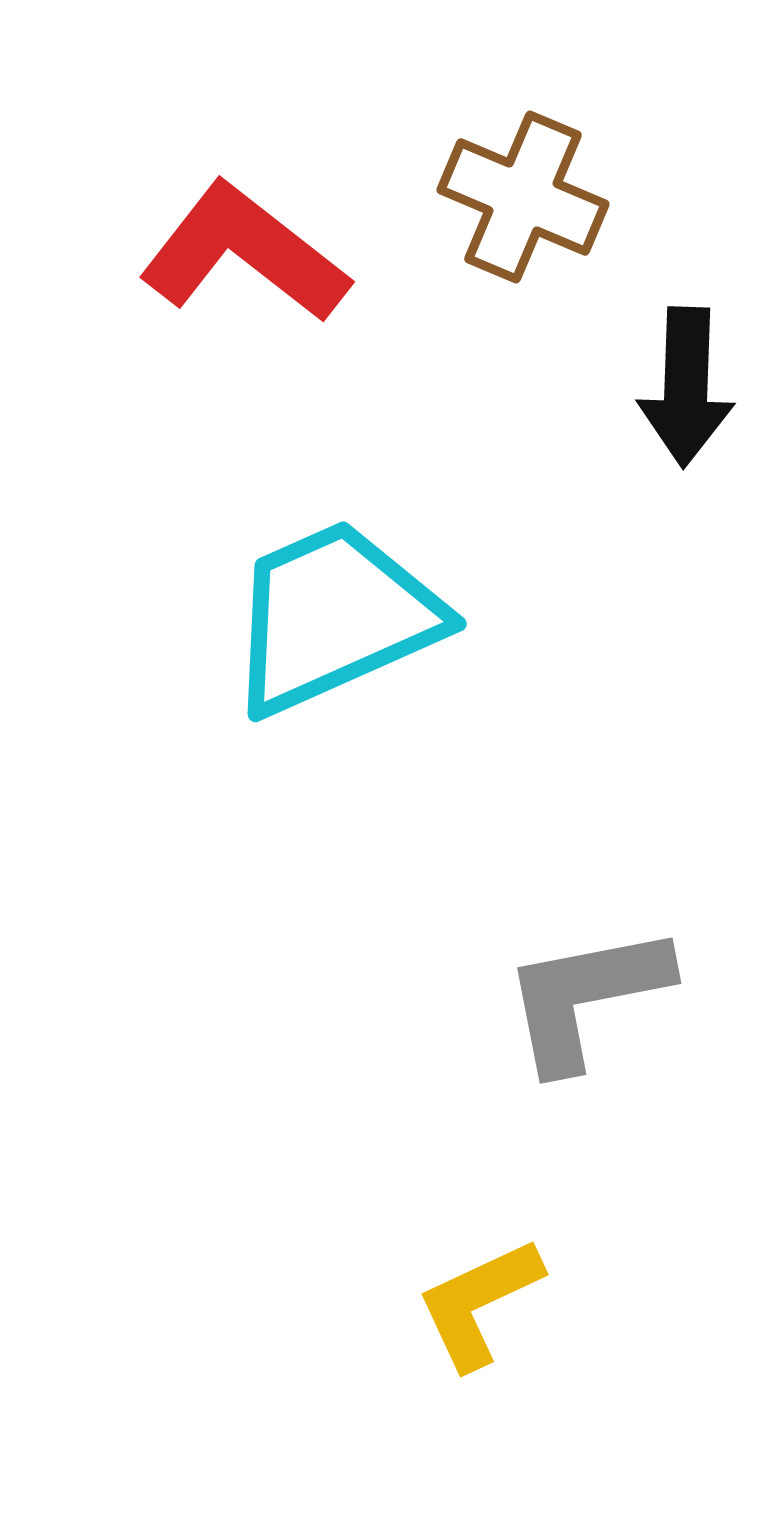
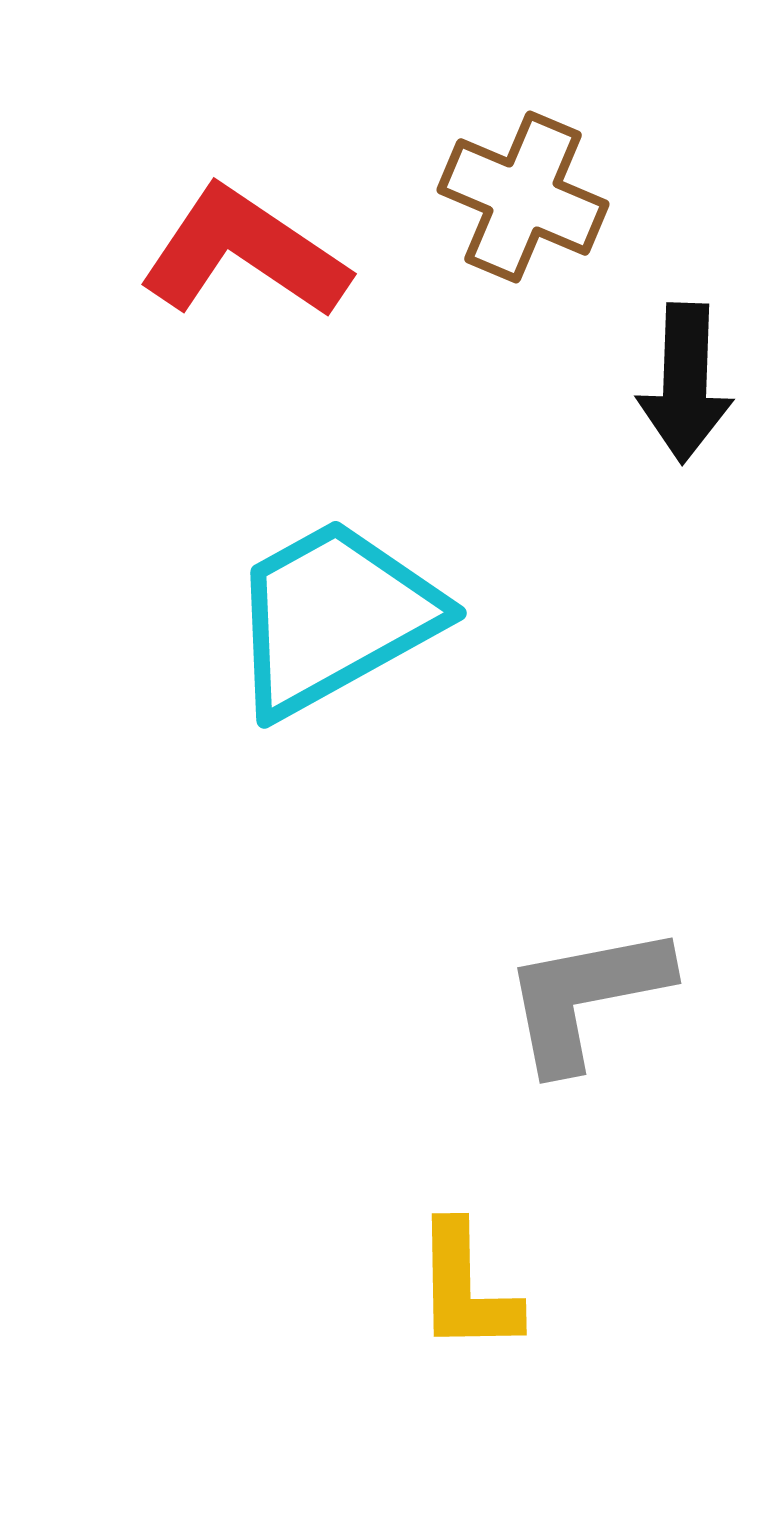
red L-shape: rotated 4 degrees counterclockwise
black arrow: moved 1 px left, 4 px up
cyan trapezoid: rotated 5 degrees counterclockwise
yellow L-shape: moved 13 px left, 15 px up; rotated 66 degrees counterclockwise
